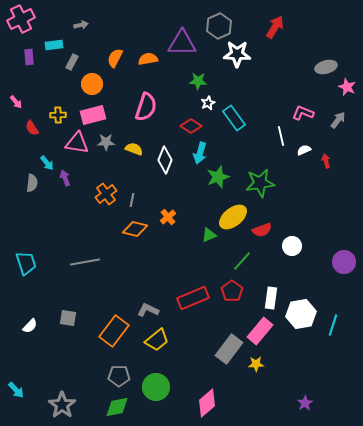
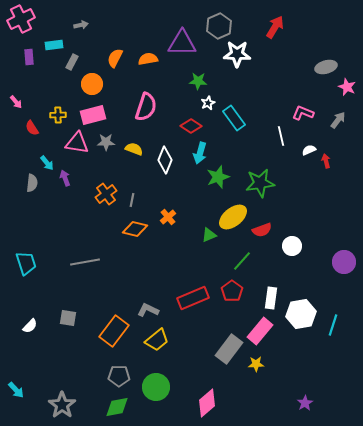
white semicircle at (304, 150): moved 5 px right
